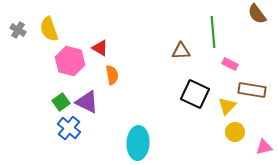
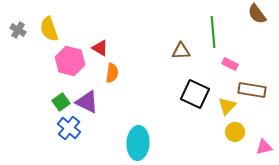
orange semicircle: moved 2 px up; rotated 18 degrees clockwise
